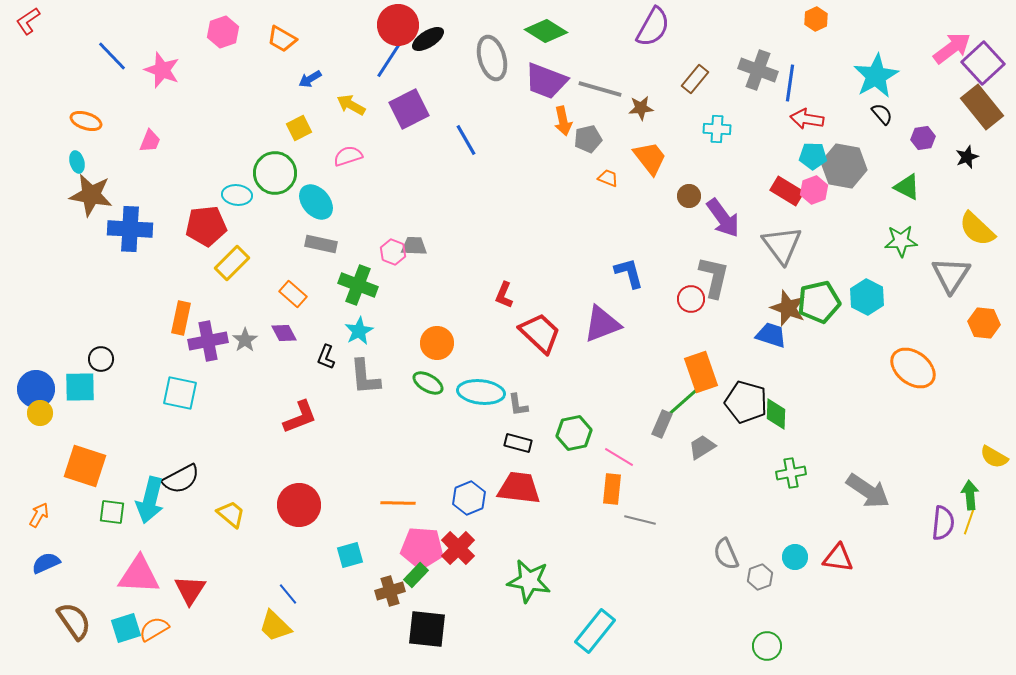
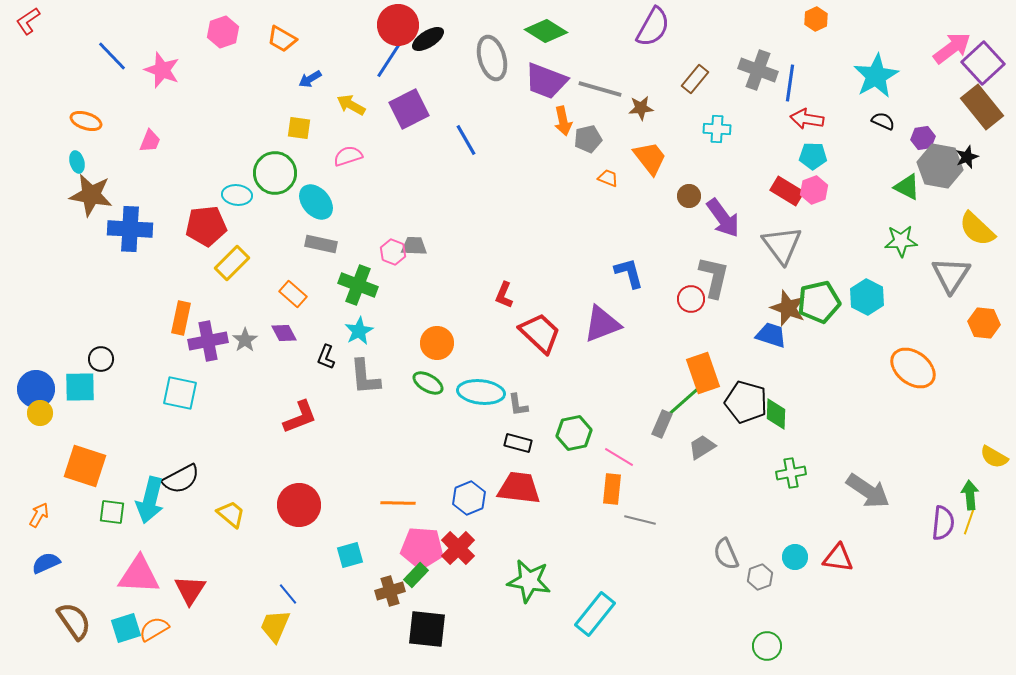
black semicircle at (882, 114): moved 1 px right, 7 px down; rotated 25 degrees counterclockwise
yellow square at (299, 128): rotated 35 degrees clockwise
gray hexagon at (844, 166): moved 96 px right
orange rectangle at (701, 372): moved 2 px right, 1 px down
yellow trapezoid at (275, 626): rotated 69 degrees clockwise
cyan rectangle at (595, 631): moved 17 px up
